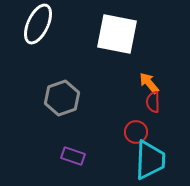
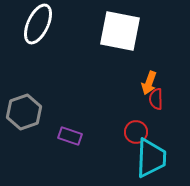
white square: moved 3 px right, 3 px up
orange arrow: rotated 120 degrees counterclockwise
gray hexagon: moved 38 px left, 14 px down
red semicircle: moved 3 px right, 3 px up
purple rectangle: moved 3 px left, 20 px up
cyan trapezoid: moved 1 px right, 2 px up
